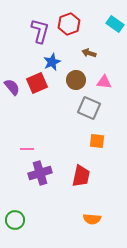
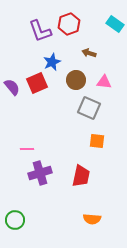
purple L-shape: rotated 145 degrees clockwise
